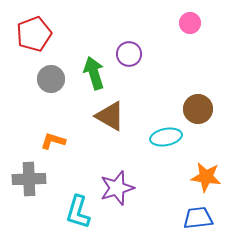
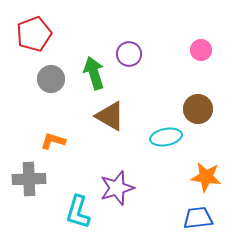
pink circle: moved 11 px right, 27 px down
